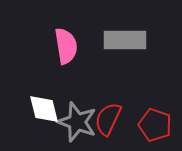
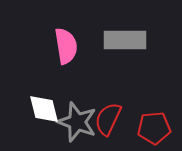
red pentagon: moved 1 px left, 3 px down; rotated 24 degrees counterclockwise
